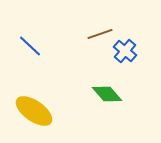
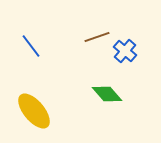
brown line: moved 3 px left, 3 px down
blue line: moved 1 px right; rotated 10 degrees clockwise
yellow ellipse: rotated 15 degrees clockwise
